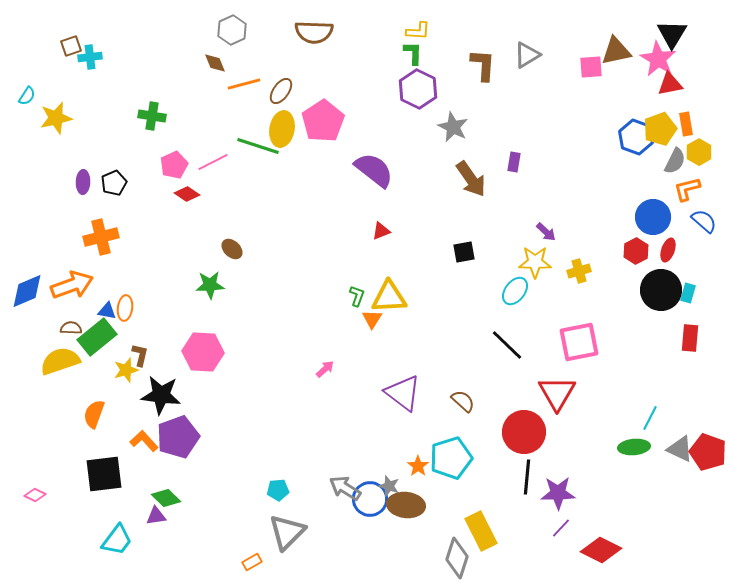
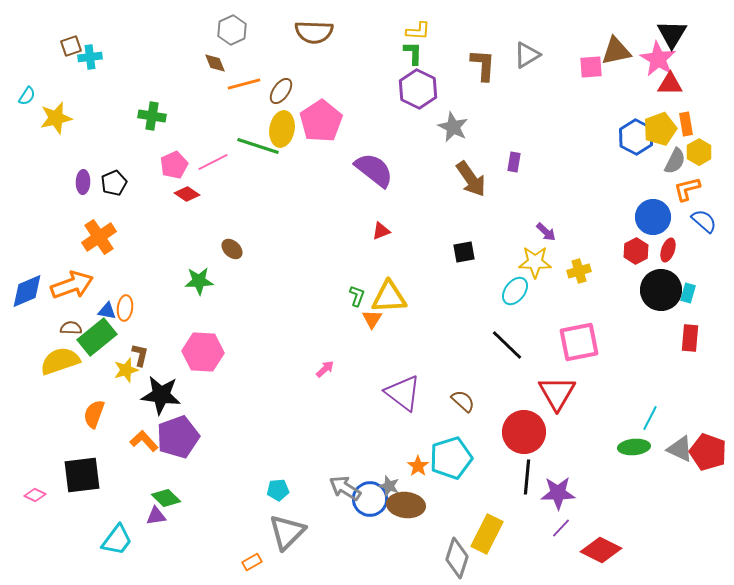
red triangle at (670, 84): rotated 12 degrees clockwise
pink pentagon at (323, 121): moved 2 px left
blue hexagon at (636, 137): rotated 8 degrees clockwise
orange cross at (101, 237): moved 2 px left; rotated 20 degrees counterclockwise
green star at (210, 285): moved 11 px left, 4 px up
black square at (104, 474): moved 22 px left, 1 px down
yellow rectangle at (481, 531): moved 6 px right, 3 px down; rotated 54 degrees clockwise
